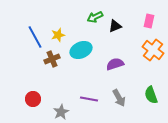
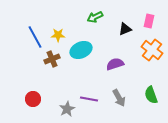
black triangle: moved 10 px right, 3 px down
yellow star: rotated 16 degrees clockwise
orange cross: moved 1 px left
gray star: moved 6 px right, 3 px up
